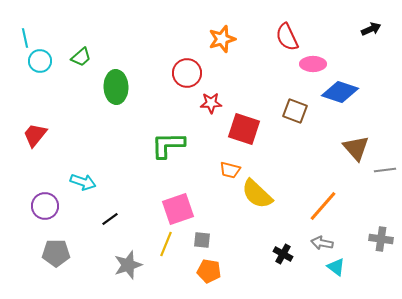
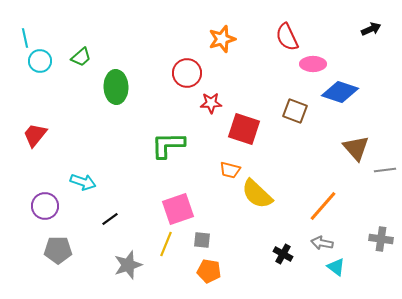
gray pentagon: moved 2 px right, 3 px up
